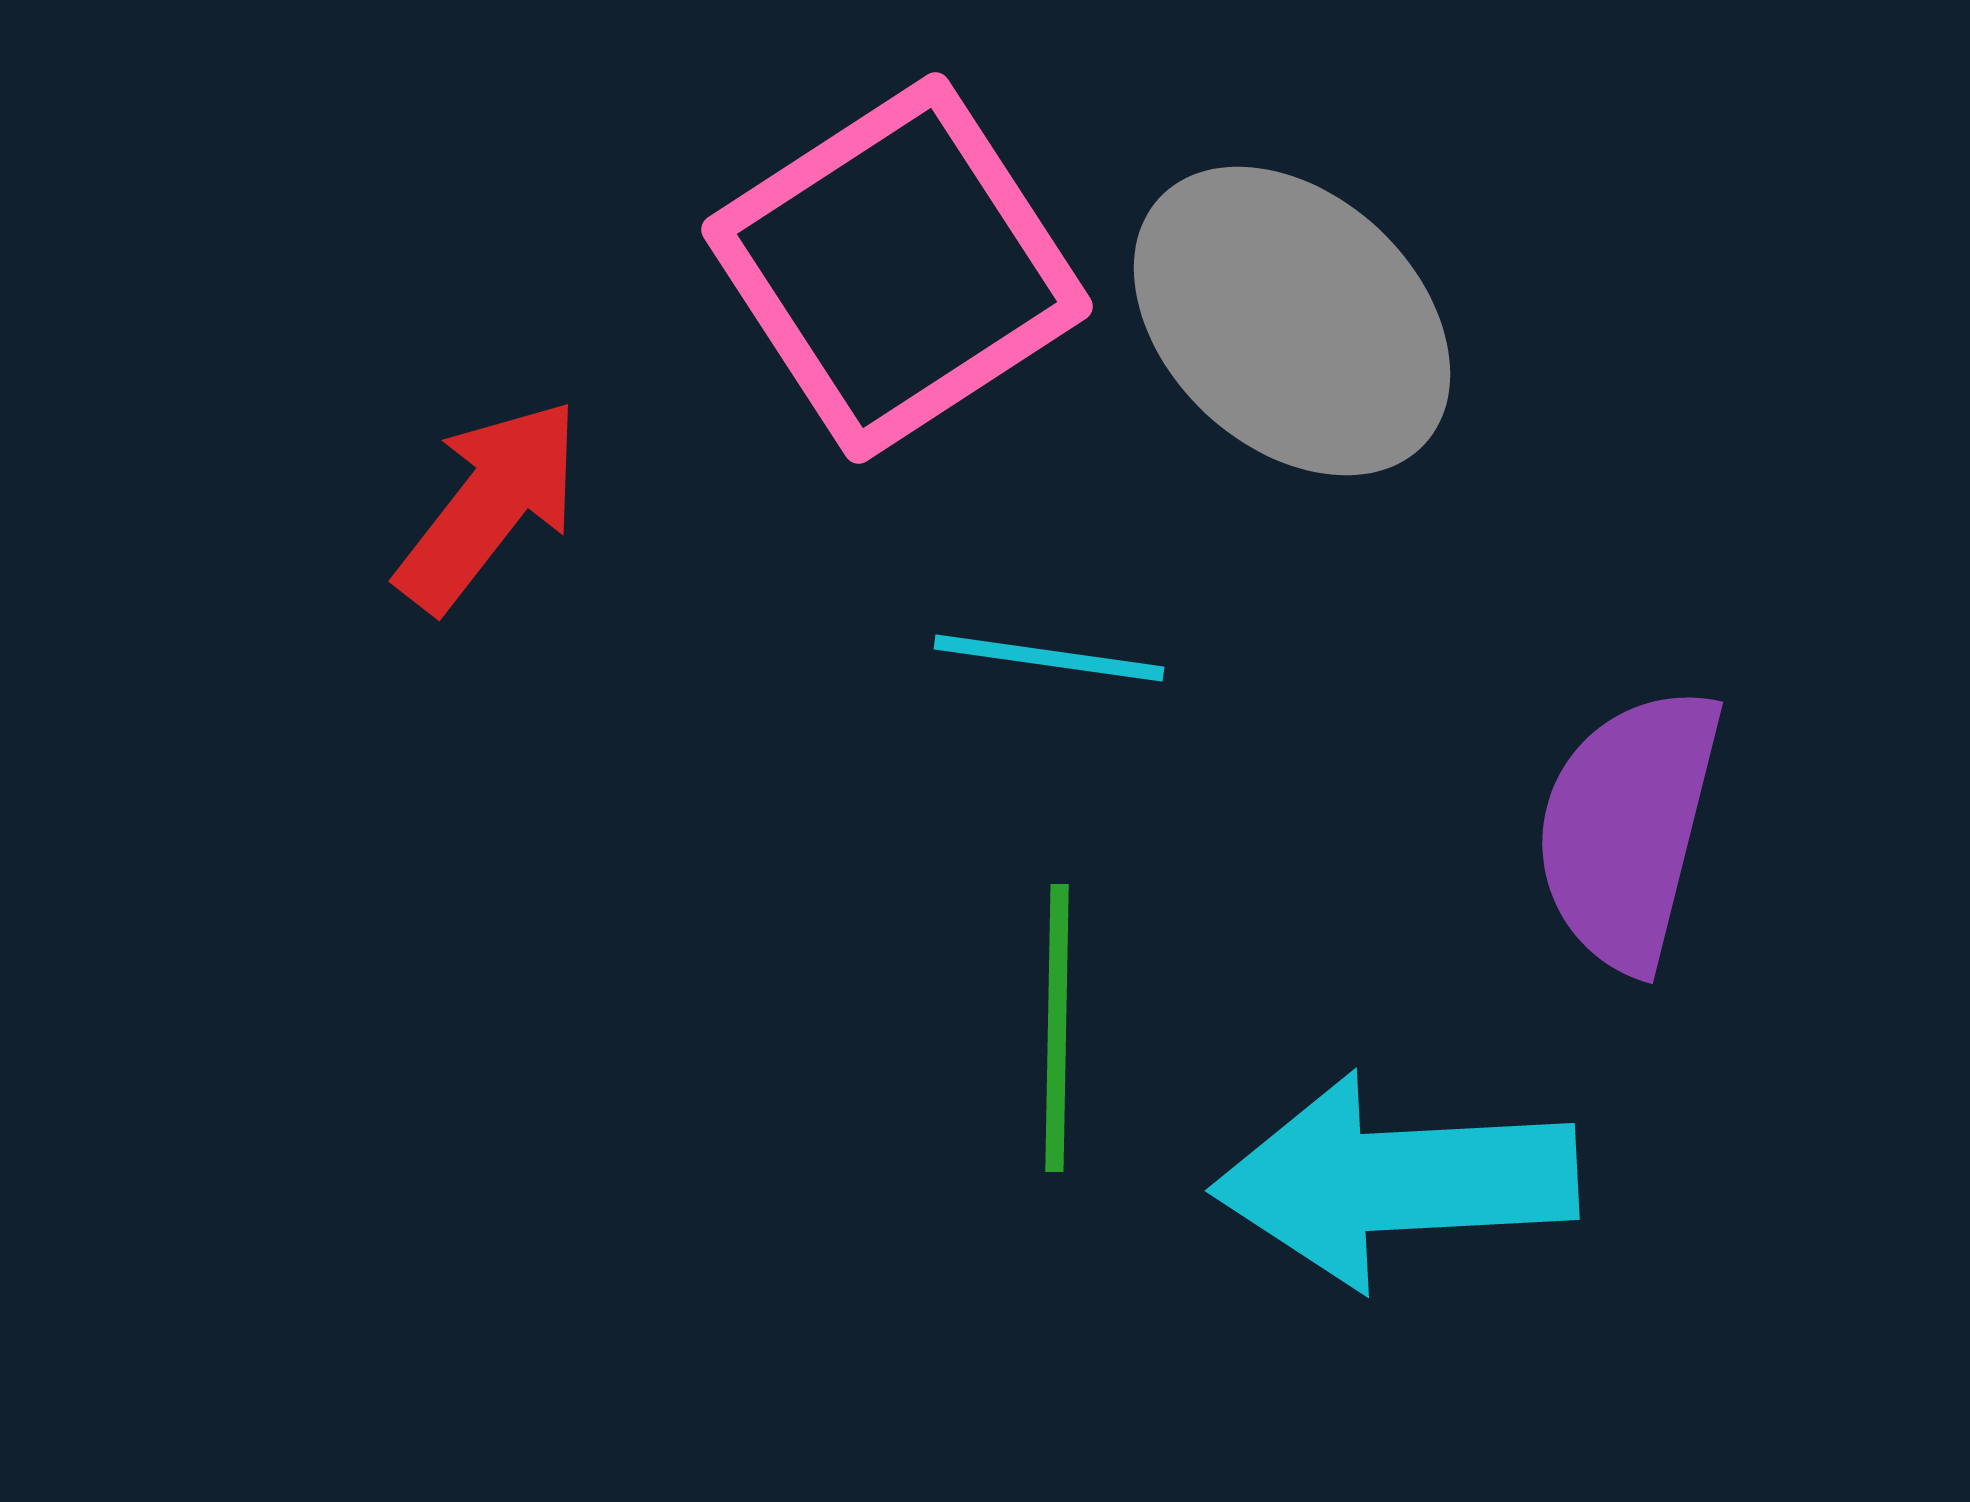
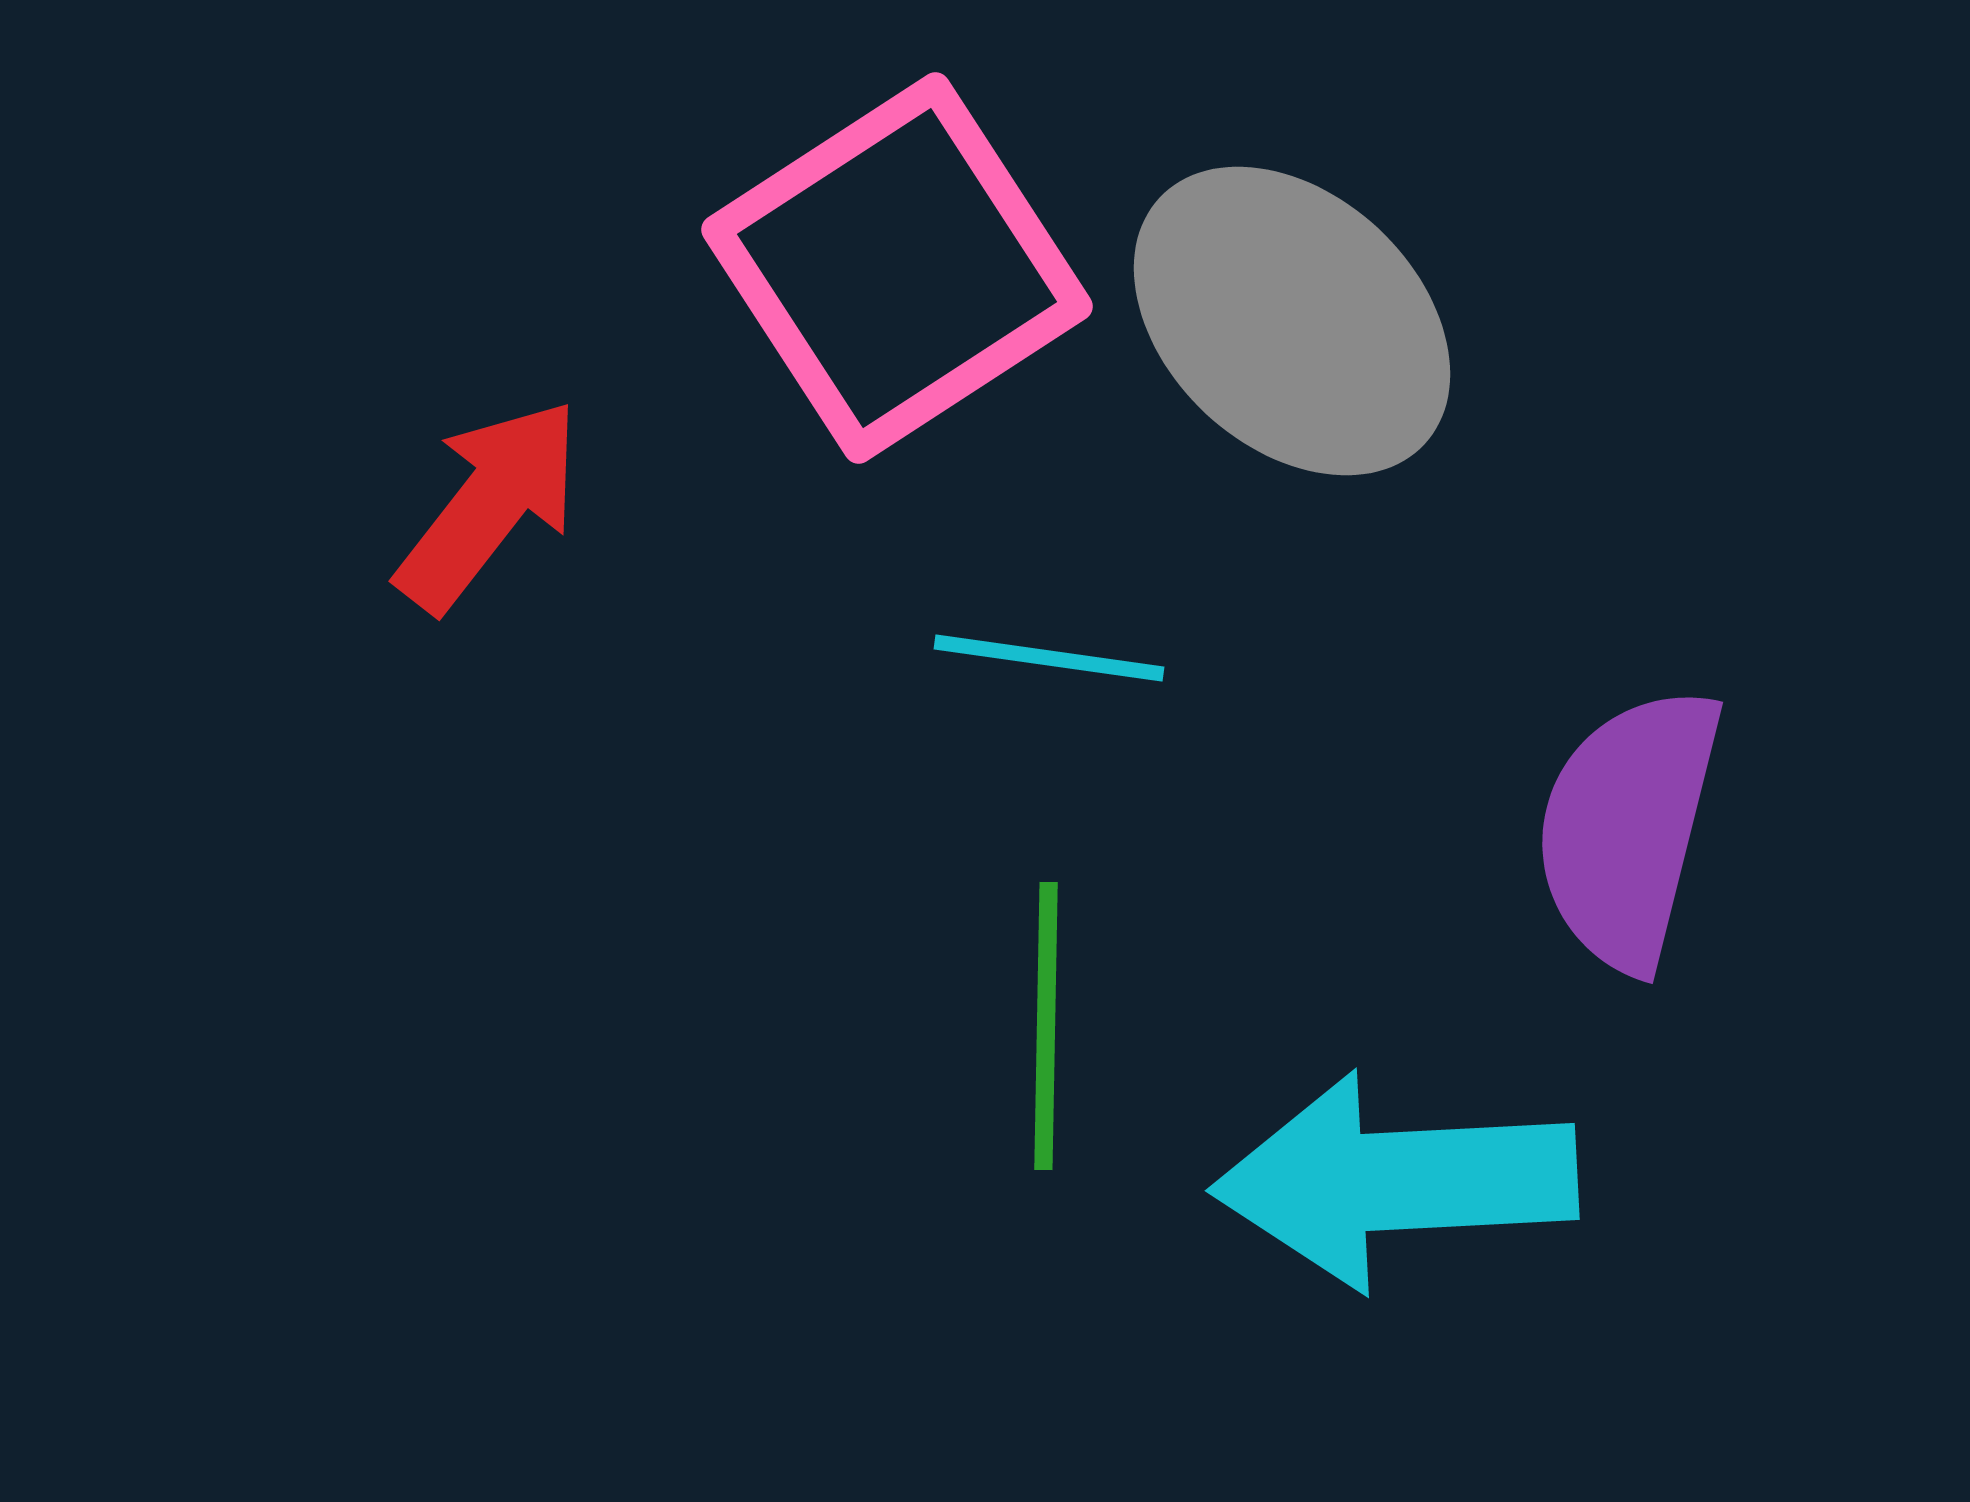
green line: moved 11 px left, 2 px up
